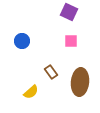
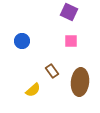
brown rectangle: moved 1 px right, 1 px up
yellow semicircle: moved 2 px right, 2 px up
